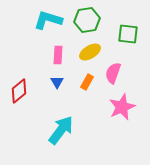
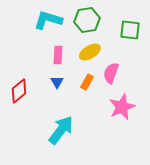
green square: moved 2 px right, 4 px up
pink semicircle: moved 2 px left
